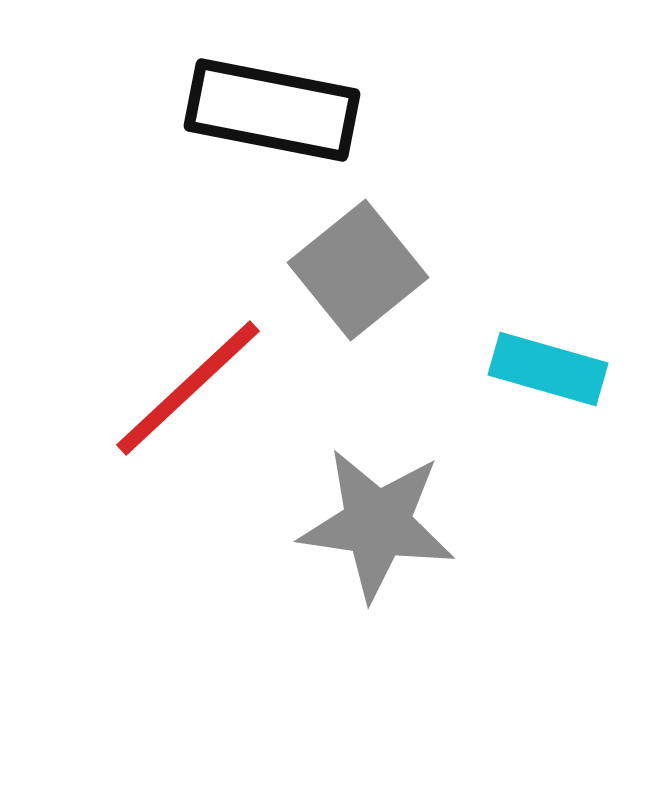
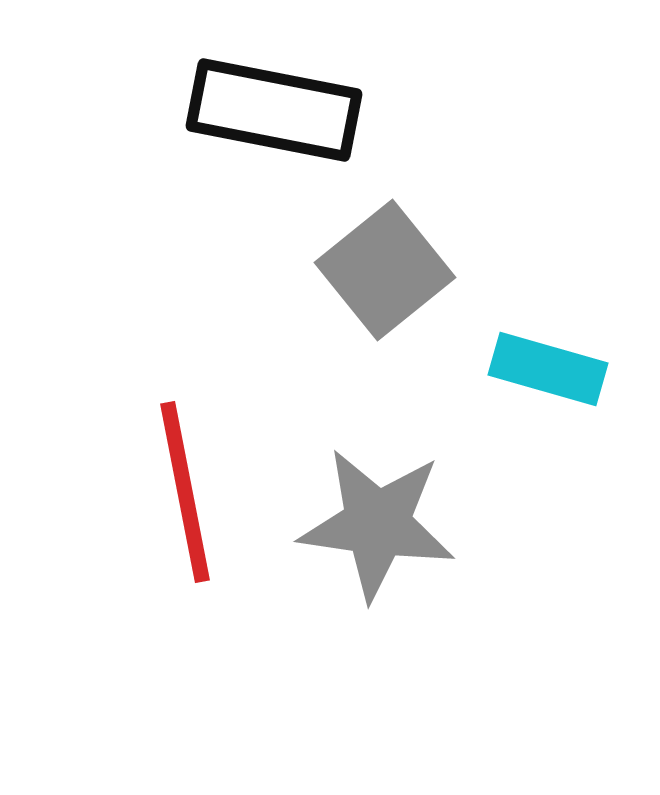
black rectangle: moved 2 px right
gray square: moved 27 px right
red line: moved 3 px left, 104 px down; rotated 58 degrees counterclockwise
